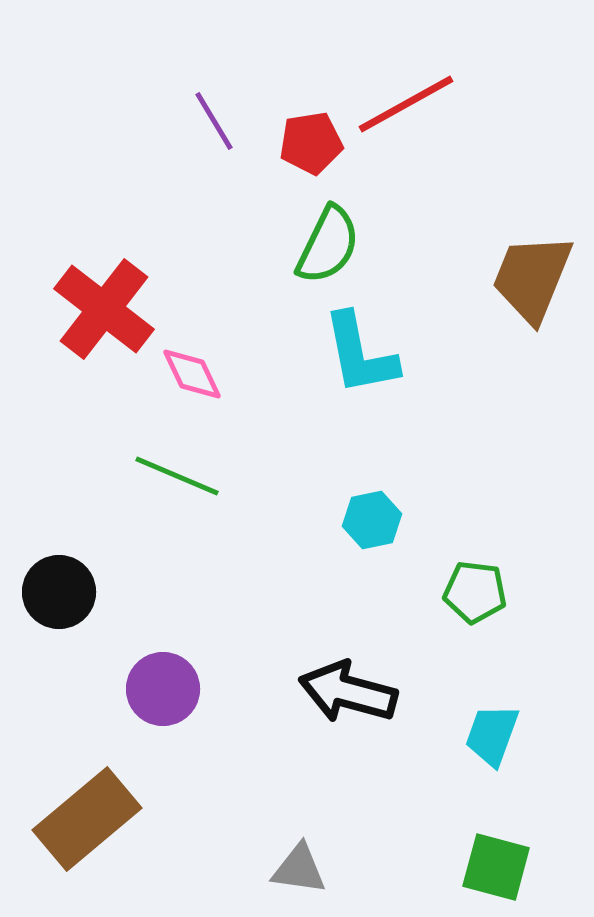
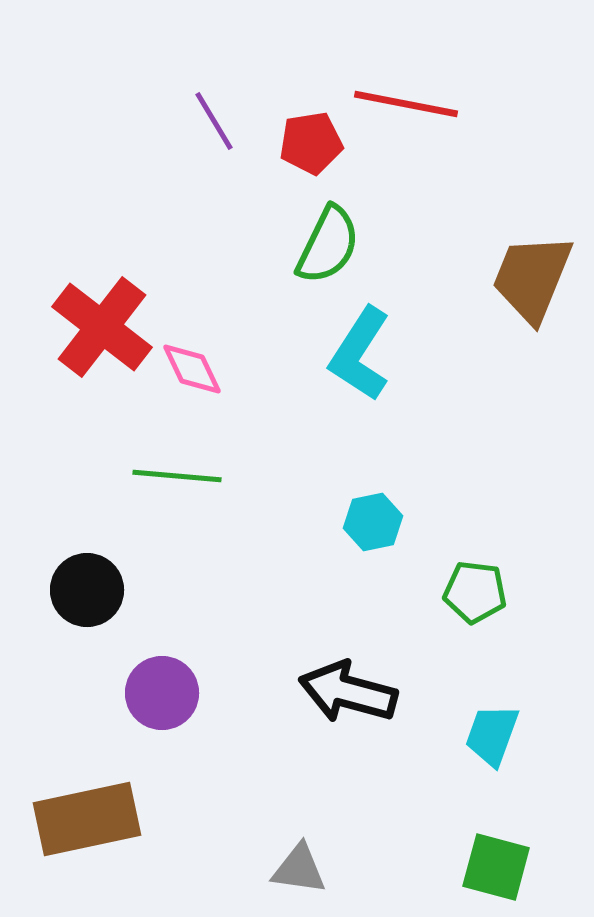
red line: rotated 40 degrees clockwise
red cross: moved 2 px left, 18 px down
cyan L-shape: rotated 44 degrees clockwise
pink diamond: moved 5 px up
green line: rotated 18 degrees counterclockwise
cyan hexagon: moved 1 px right, 2 px down
black circle: moved 28 px right, 2 px up
purple circle: moved 1 px left, 4 px down
brown rectangle: rotated 28 degrees clockwise
